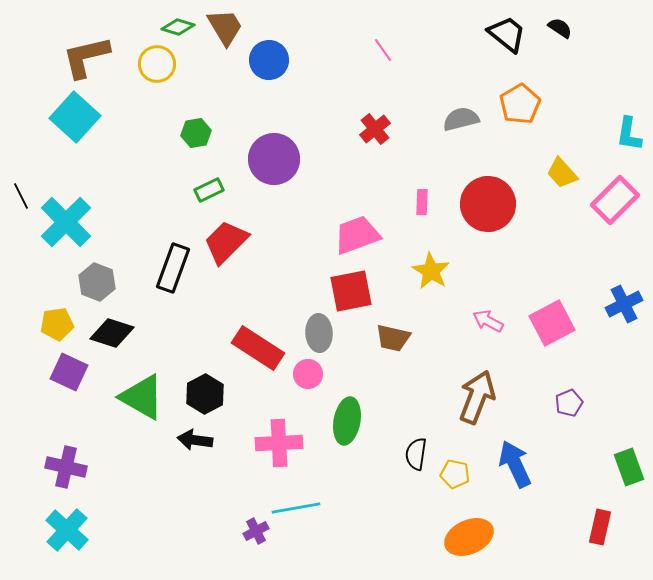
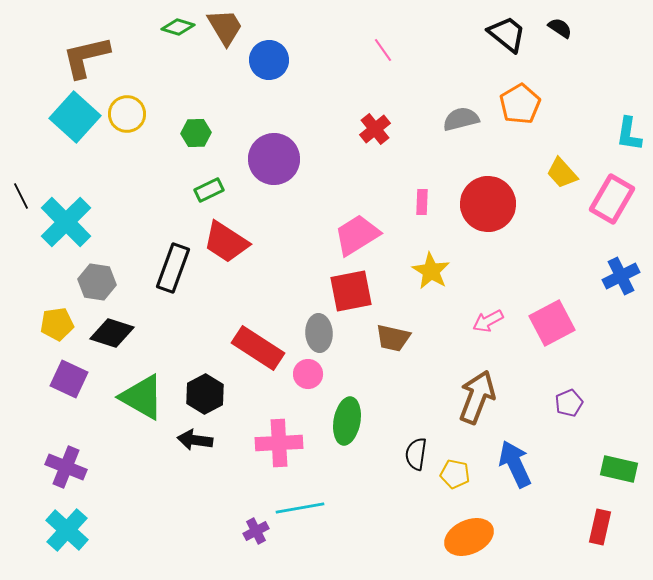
yellow circle at (157, 64): moved 30 px left, 50 px down
green hexagon at (196, 133): rotated 8 degrees clockwise
pink rectangle at (615, 200): moved 3 px left, 1 px up; rotated 15 degrees counterclockwise
pink trapezoid at (357, 235): rotated 12 degrees counterclockwise
red trapezoid at (226, 242): rotated 102 degrees counterclockwise
gray hexagon at (97, 282): rotated 12 degrees counterclockwise
blue cross at (624, 304): moved 3 px left, 28 px up
pink arrow at (488, 321): rotated 56 degrees counterclockwise
purple square at (69, 372): moved 7 px down
purple cross at (66, 467): rotated 9 degrees clockwise
green rectangle at (629, 467): moved 10 px left, 2 px down; rotated 57 degrees counterclockwise
cyan line at (296, 508): moved 4 px right
